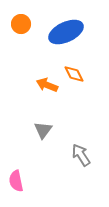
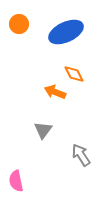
orange circle: moved 2 px left
orange arrow: moved 8 px right, 7 px down
